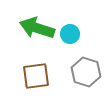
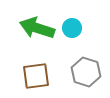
cyan circle: moved 2 px right, 6 px up
